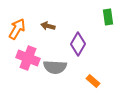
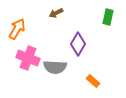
green rectangle: rotated 21 degrees clockwise
brown arrow: moved 8 px right, 13 px up; rotated 40 degrees counterclockwise
